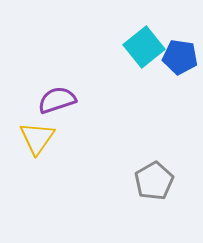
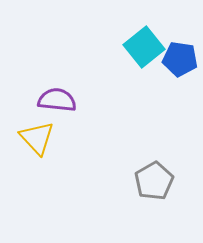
blue pentagon: moved 2 px down
purple semicircle: rotated 24 degrees clockwise
yellow triangle: rotated 18 degrees counterclockwise
